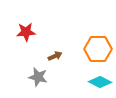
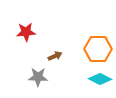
gray star: rotated 12 degrees counterclockwise
cyan diamond: moved 3 px up
